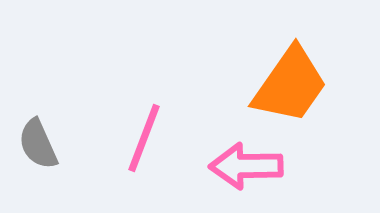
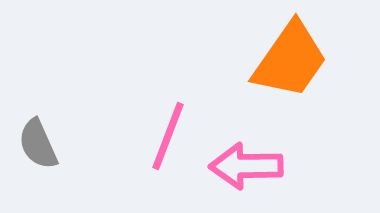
orange trapezoid: moved 25 px up
pink line: moved 24 px right, 2 px up
